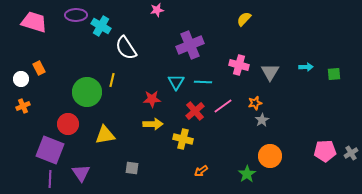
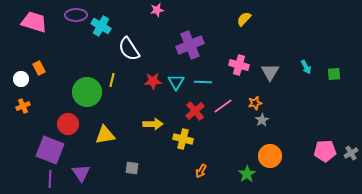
white semicircle: moved 3 px right, 1 px down
cyan arrow: rotated 64 degrees clockwise
red star: moved 1 px right, 18 px up
orange arrow: rotated 24 degrees counterclockwise
